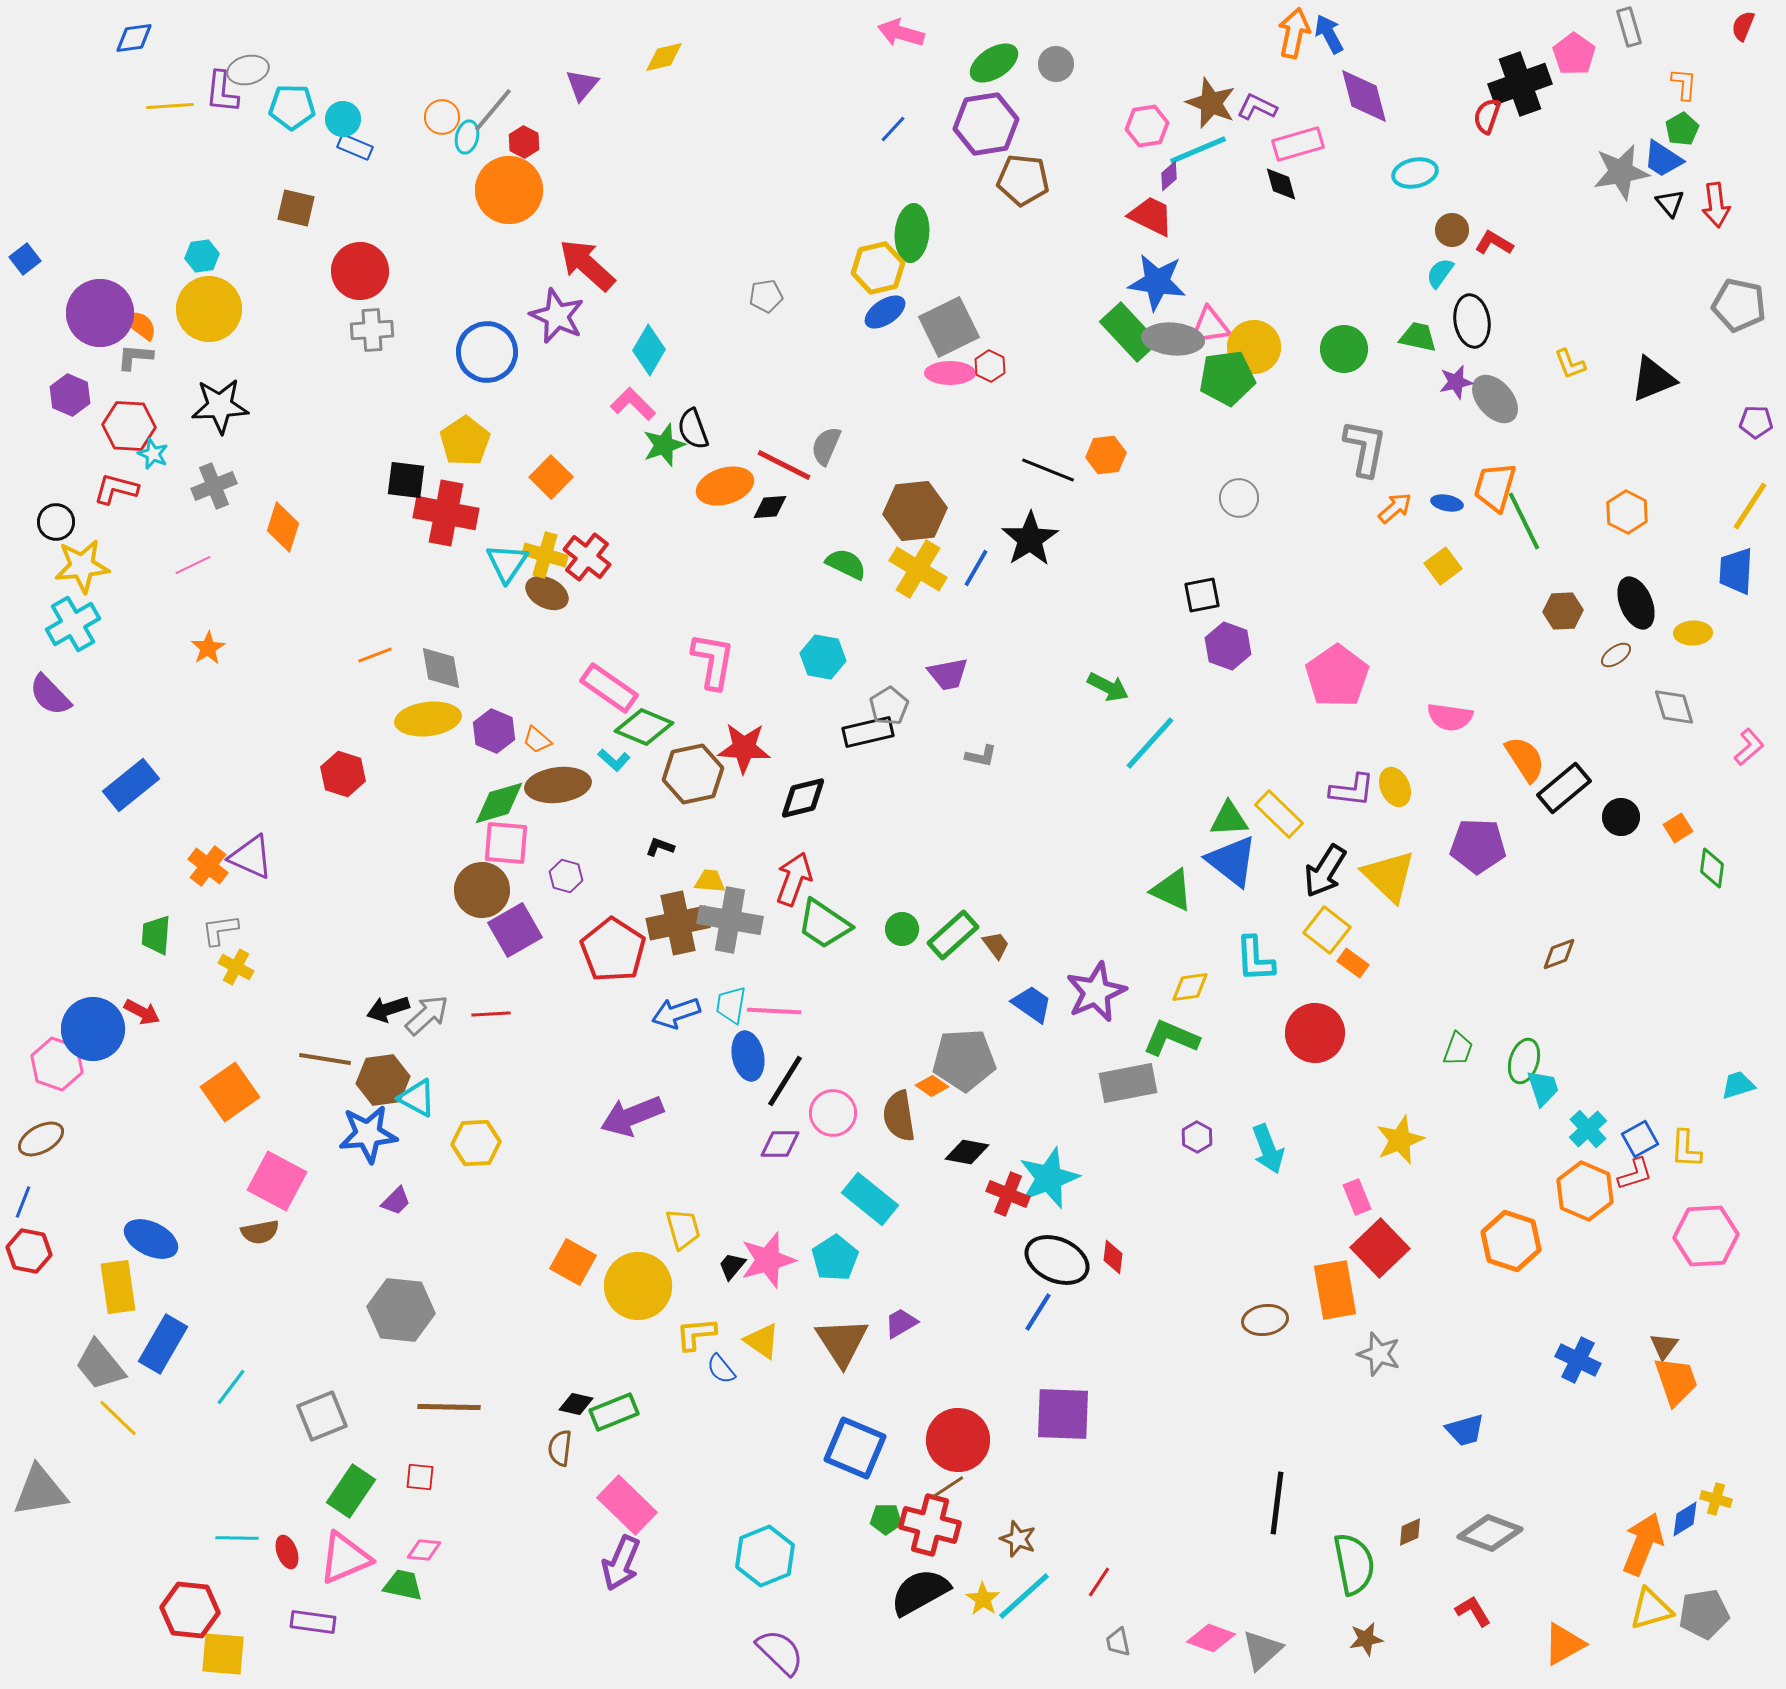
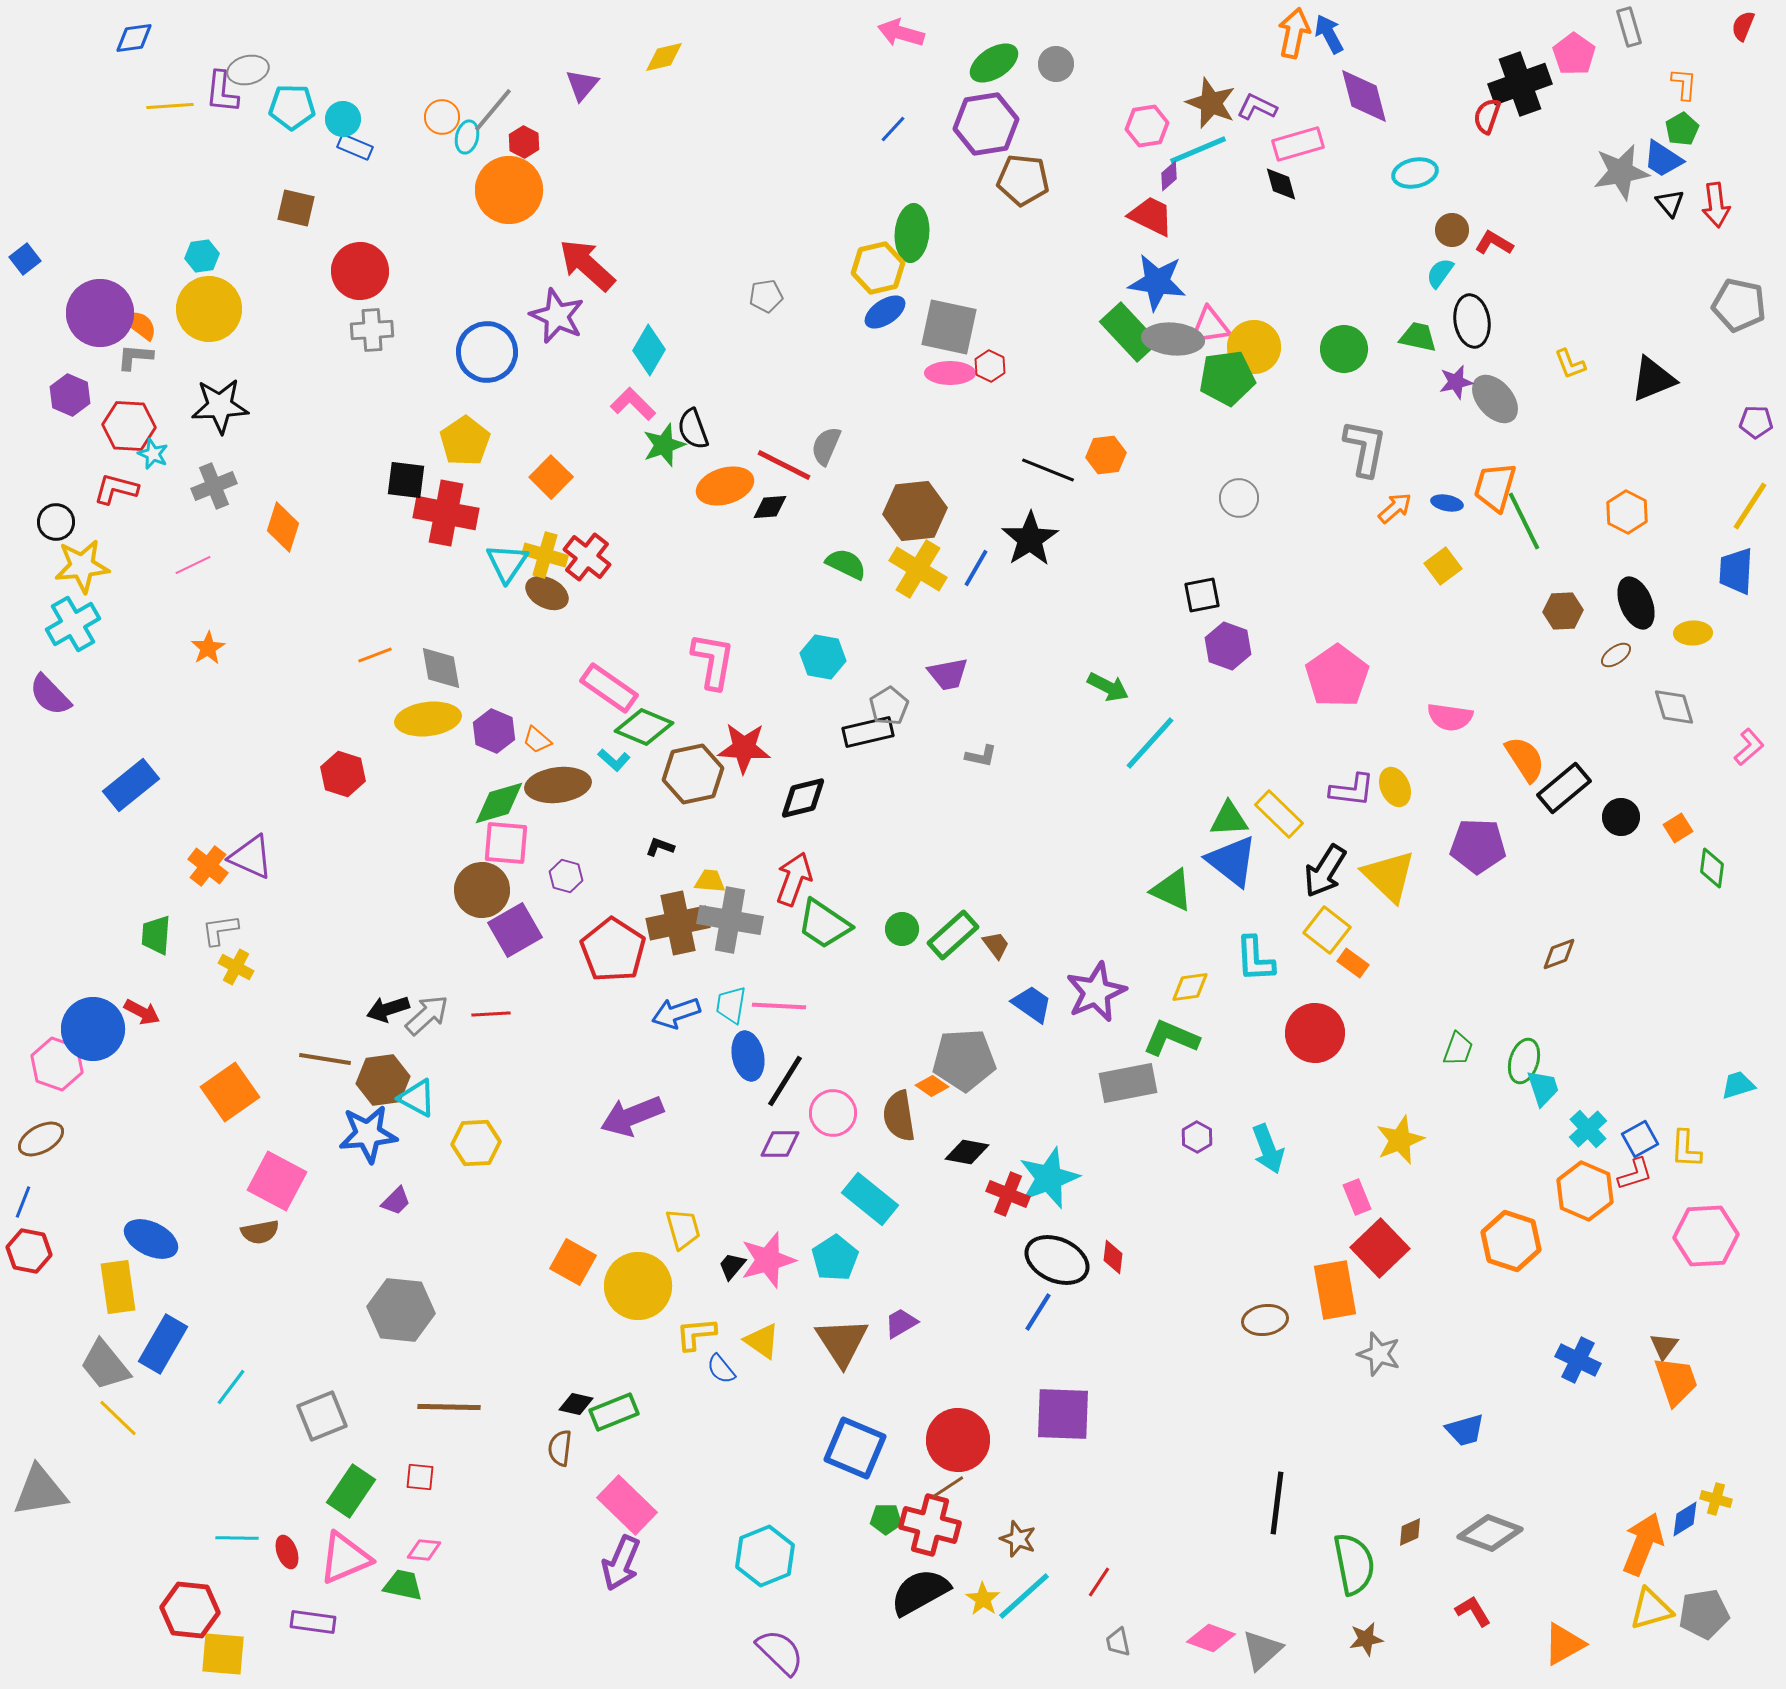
gray square at (949, 327): rotated 38 degrees clockwise
pink line at (774, 1011): moved 5 px right, 5 px up
gray trapezoid at (100, 1365): moved 5 px right
